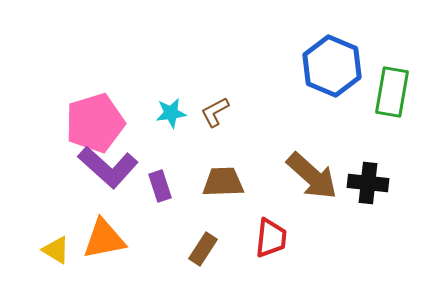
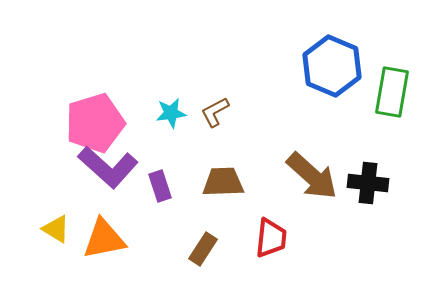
yellow triangle: moved 21 px up
